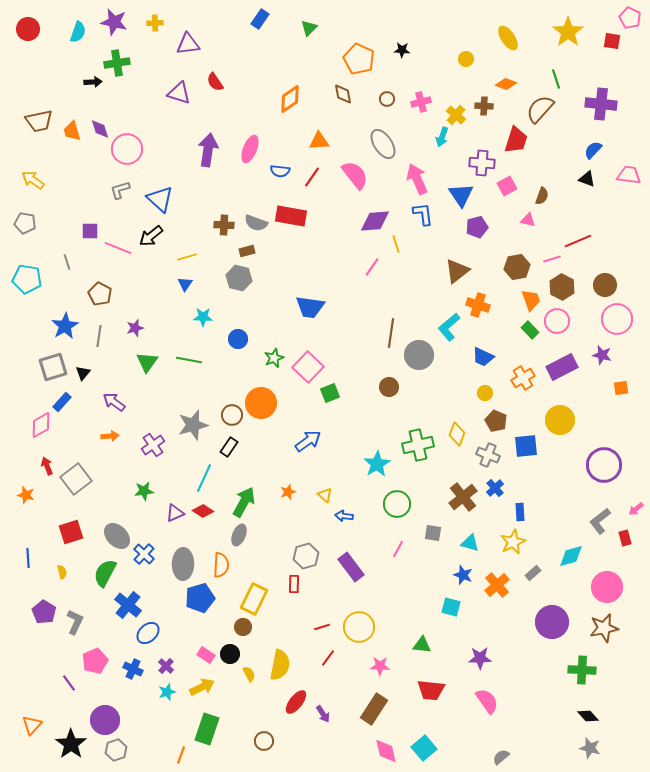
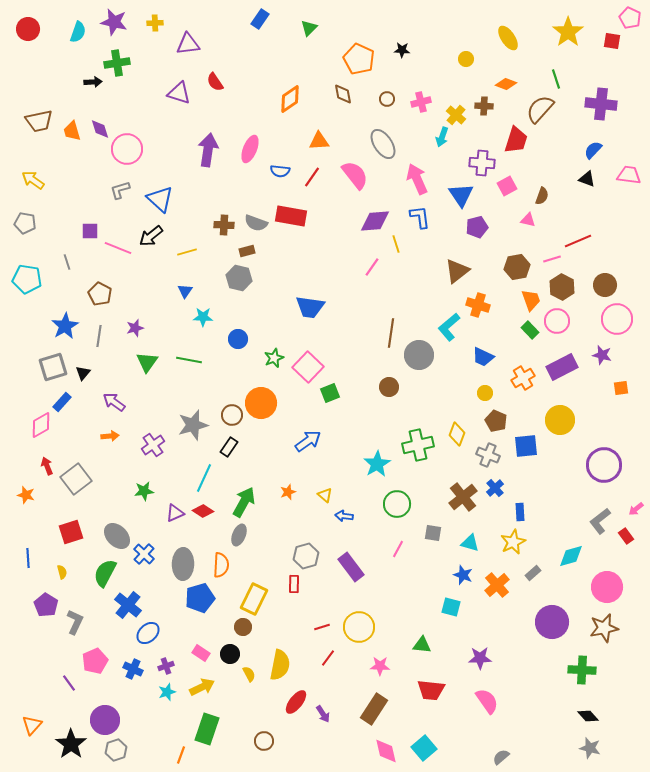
blue L-shape at (423, 214): moved 3 px left, 3 px down
yellow line at (187, 257): moved 5 px up
blue triangle at (185, 284): moved 7 px down
red rectangle at (625, 538): moved 1 px right, 2 px up; rotated 21 degrees counterclockwise
purple pentagon at (44, 612): moved 2 px right, 7 px up
pink rectangle at (206, 655): moved 5 px left, 2 px up
purple cross at (166, 666): rotated 28 degrees clockwise
